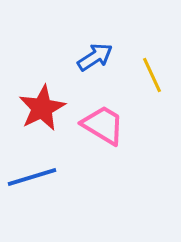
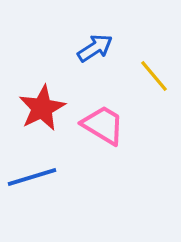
blue arrow: moved 9 px up
yellow line: moved 2 px right, 1 px down; rotated 15 degrees counterclockwise
